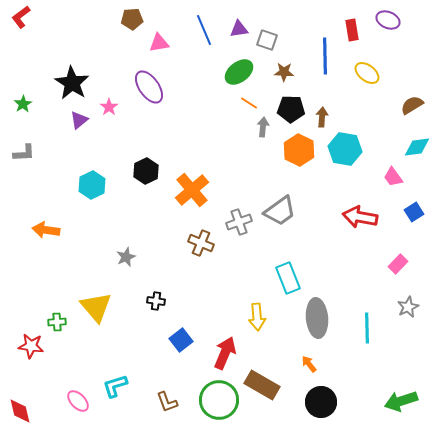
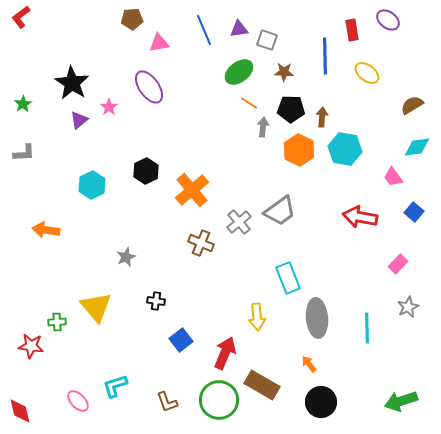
purple ellipse at (388, 20): rotated 15 degrees clockwise
blue square at (414, 212): rotated 18 degrees counterclockwise
gray cross at (239, 222): rotated 20 degrees counterclockwise
